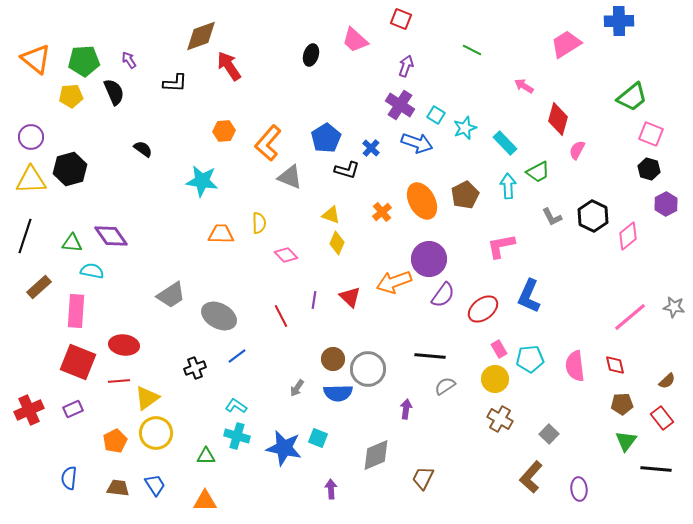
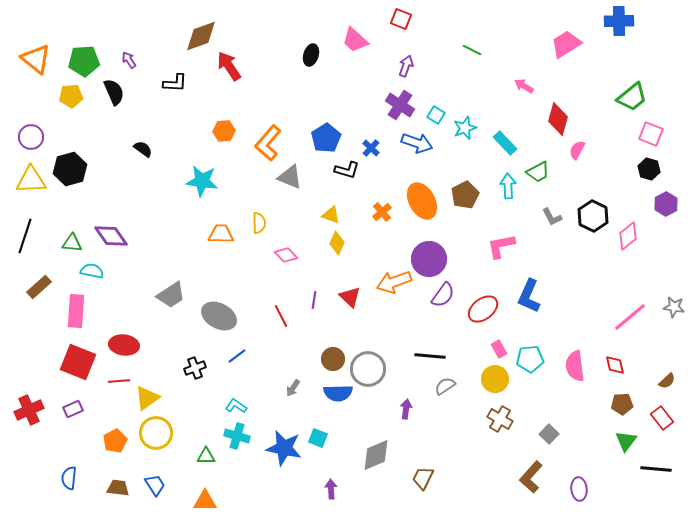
gray arrow at (297, 388): moved 4 px left
